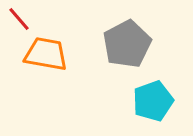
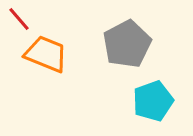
orange trapezoid: rotated 12 degrees clockwise
